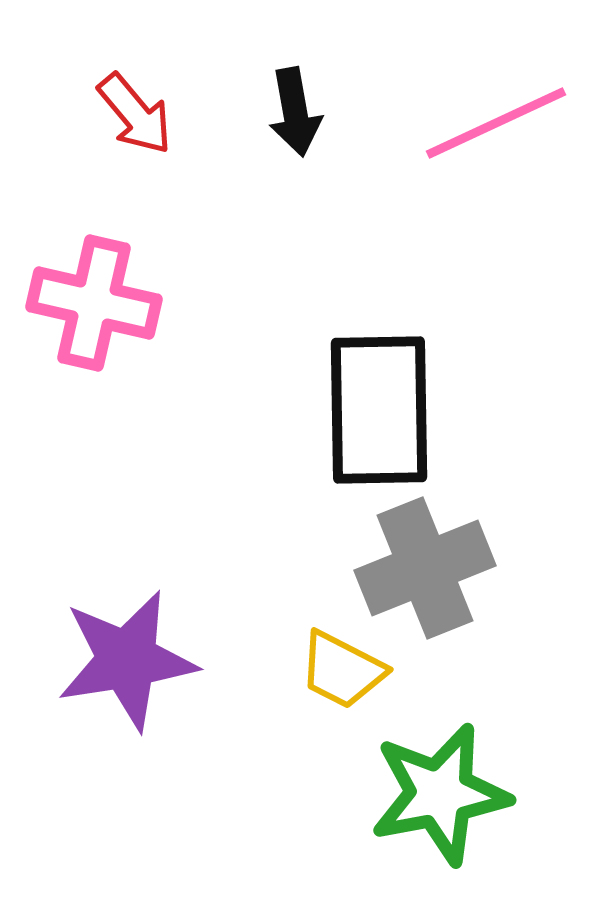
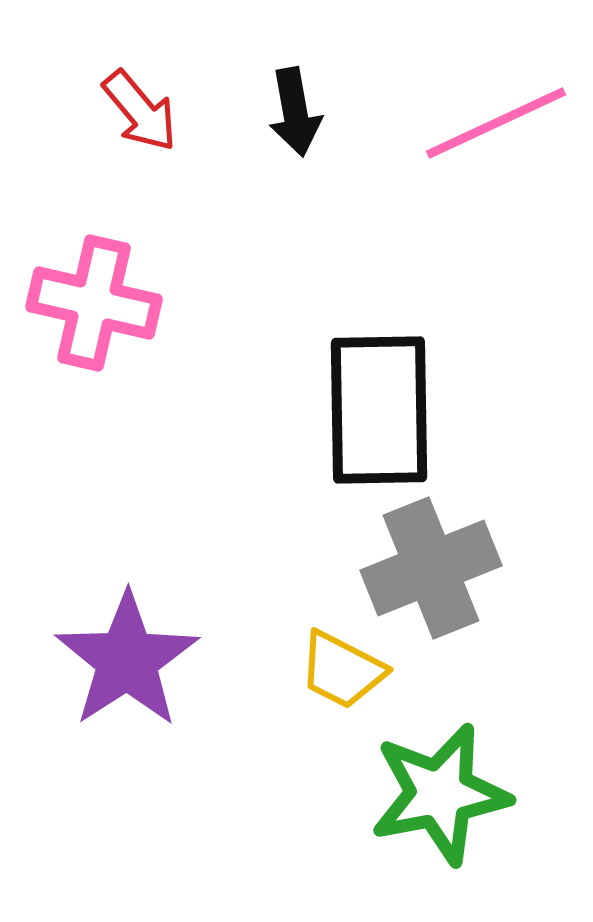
red arrow: moved 5 px right, 3 px up
gray cross: moved 6 px right
purple star: rotated 24 degrees counterclockwise
